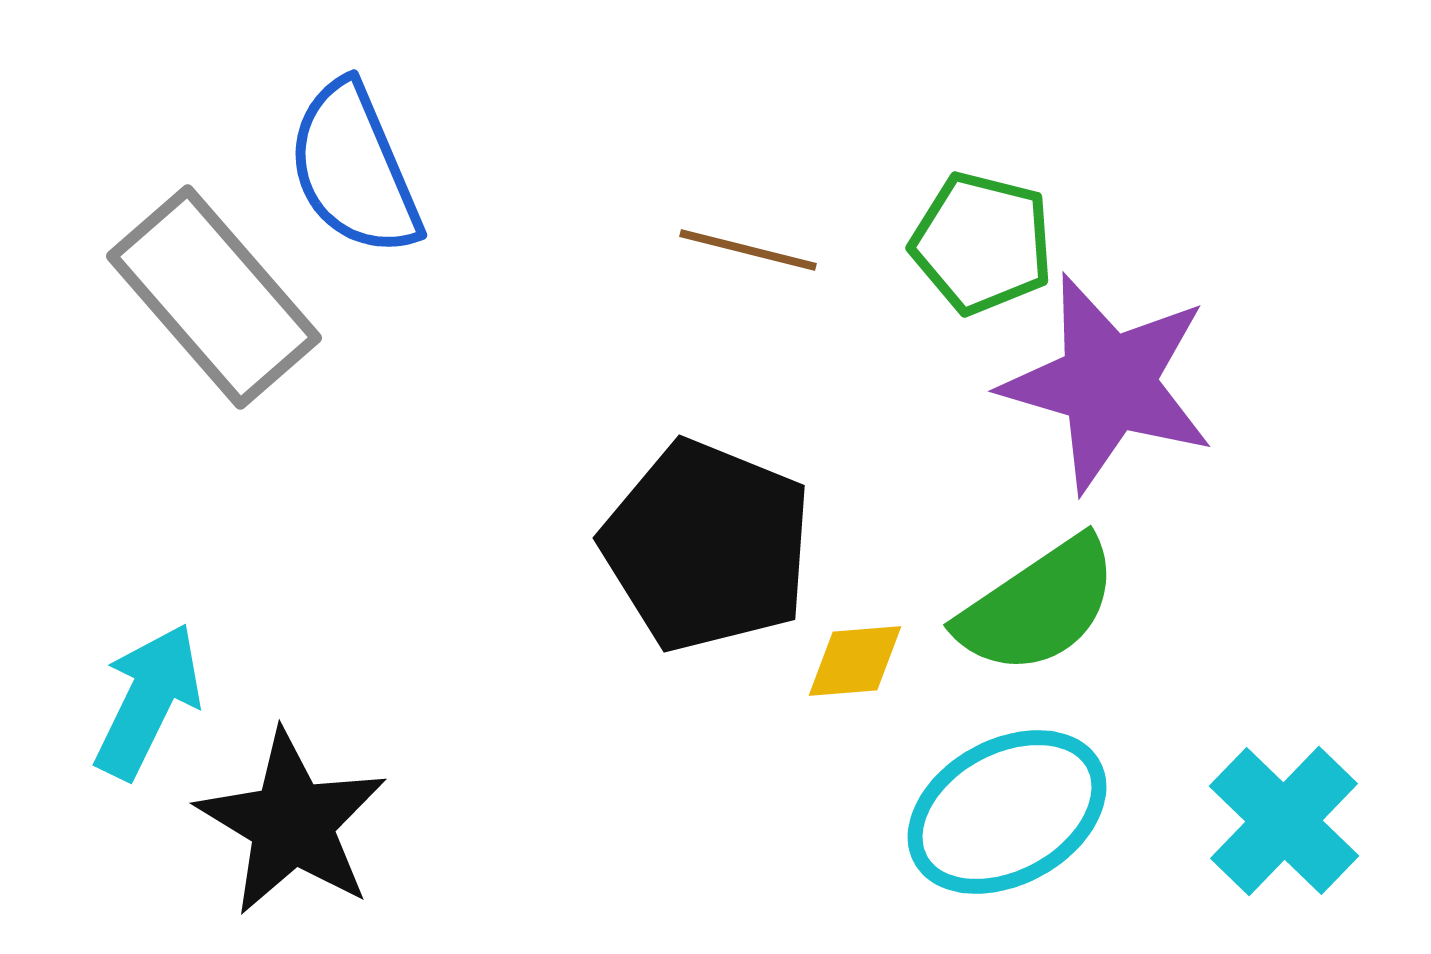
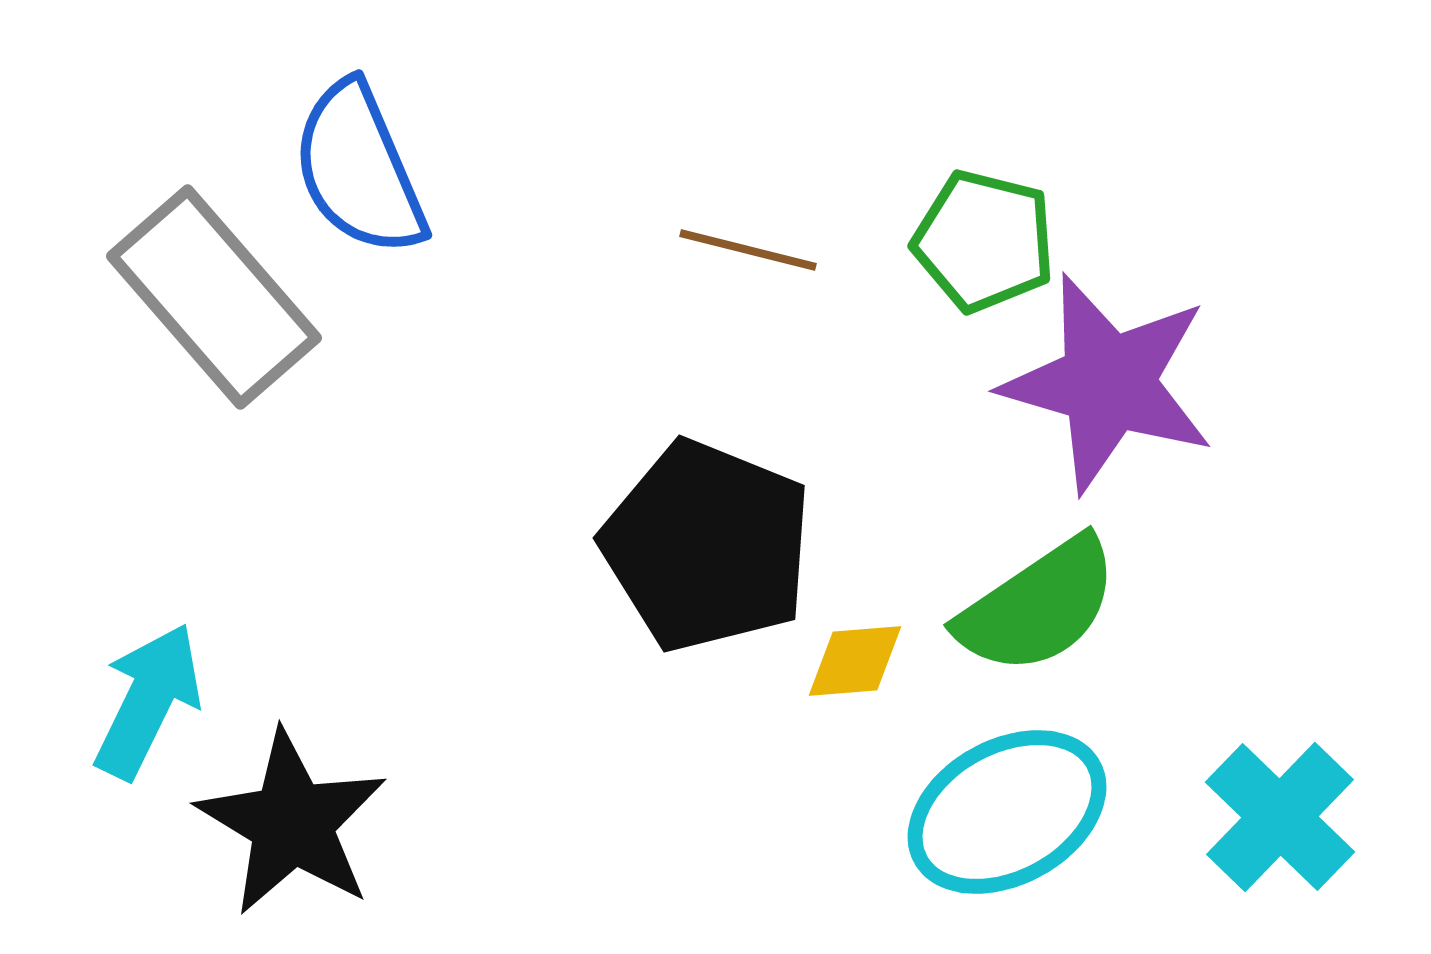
blue semicircle: moved 5 px right
green pentagon: moved 2 px right, 2 px up
cyan cross: moved 4 px left, 4 px up
